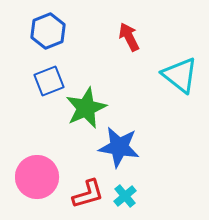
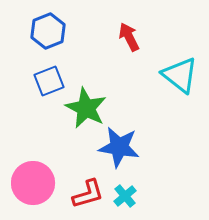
green star: rotated 21 degrees counterclockwise
pink circle: moved 4 px left, 6 px down
